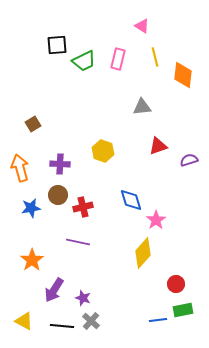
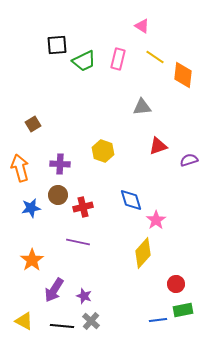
yellow line: rotated 42 degrees counterclockwise
purple star: moved 1 px right, 2 px up
